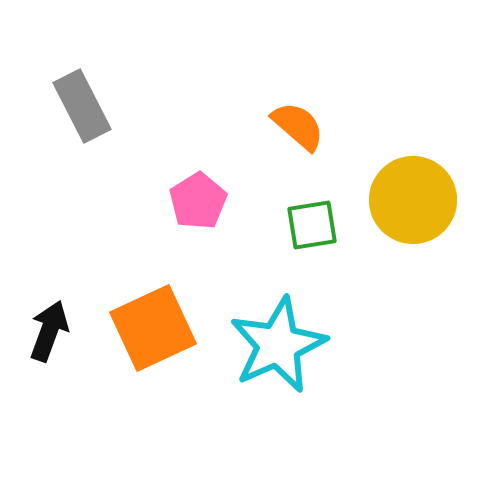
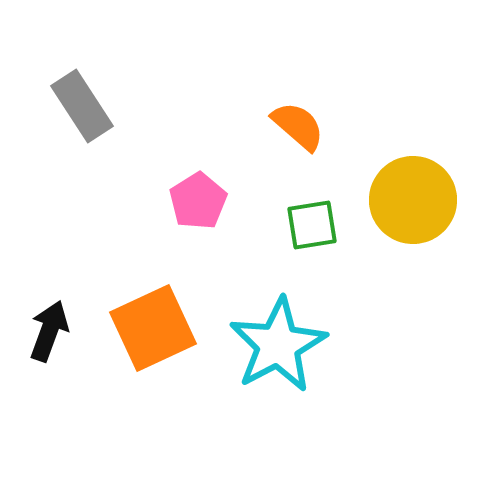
gray rectangle: rotated 6 degrees counterclockwise
cyan star: rotated 4 degrees counterclockwise
